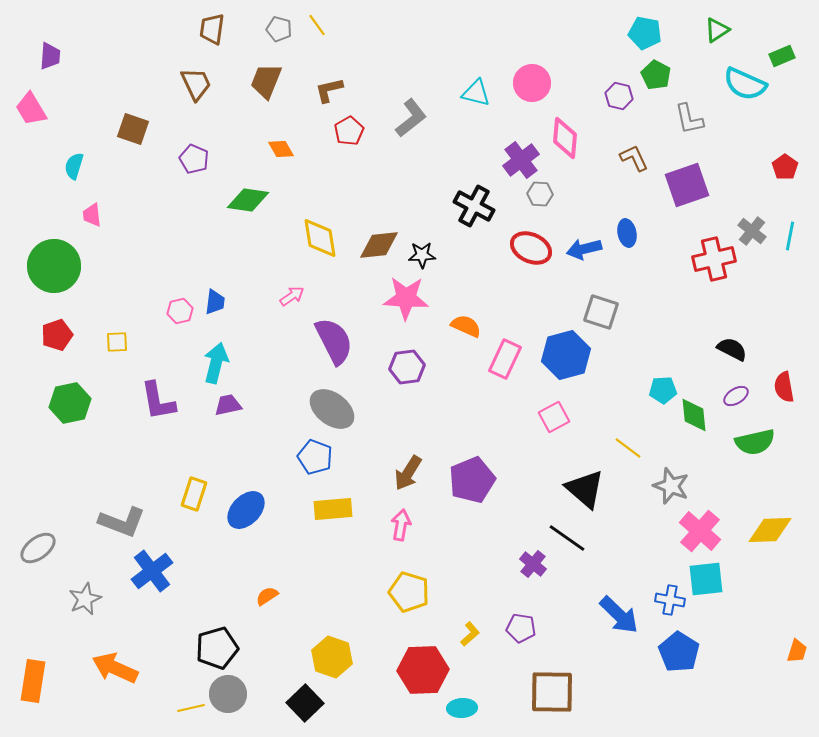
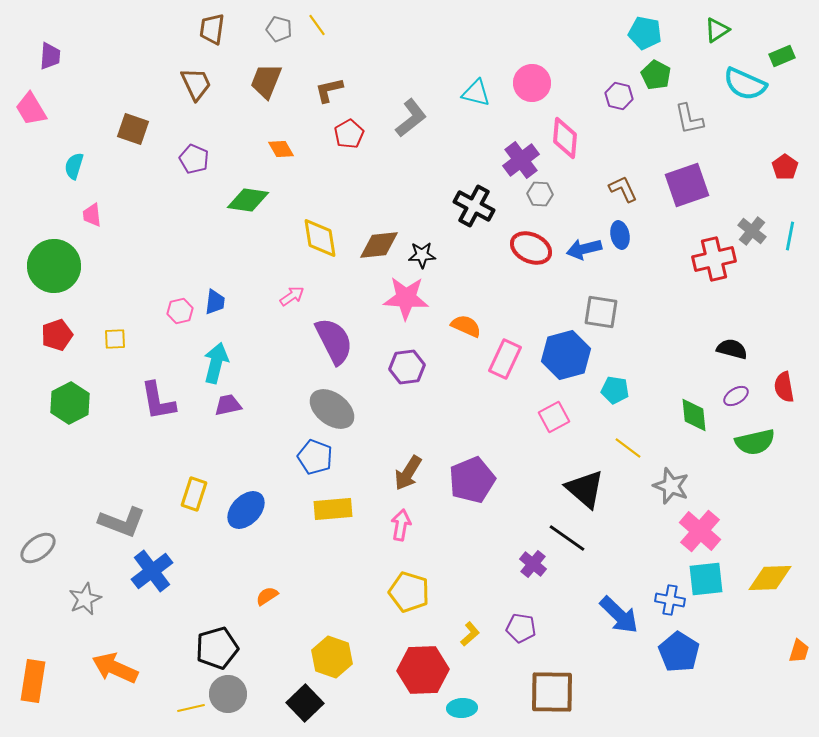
red pentagon at (349, 131): moved 3 px down
brown L-shape at (634, 158): moved 11 px left, 31 px down
blue ellipse at (627, 233): moved 7 px left, 2 px down
gray square at (601, 312): rotated 9 degrees counterclockwise
yellow square at (117, 342): moved 2 px left, 3 px up
black semicircle at (732, 349): rotated 12 degrees counterclockwise
cyan pentagon at (663, 390): moved 48 px left; rotated 12 degrees clockwise
green hexagon at (70, 403): rotated 15 degrees counterclockwise
yellow diamond at (770, 530): moved 48 px down
orange trapezoid at (797, 651): moved 2 px right
